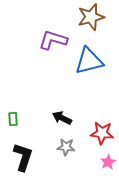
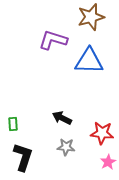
blue triangle: rotated 16 degrees clockwise
green rectangle: moved 5 px down
